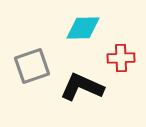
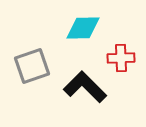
black L-shape: moved 3 px right; rotated 21 degrees clockwise
